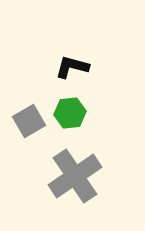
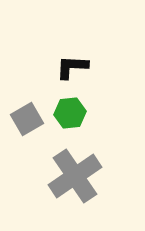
black L-shape: rotated 12 degrees counterclockwise
gray square: moved 2 px left, 2 px up
